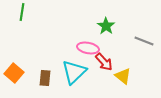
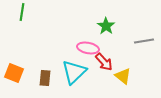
gray line: rotated 30 degrees counterclockwise
orange square: rotated 18 degrees counterclockwise
